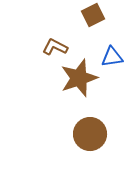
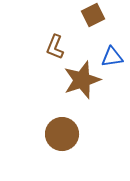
brown L-shape: rotated 95 degrees counterclockwise
brown star: moved 3 px right, 2 px down
brown circle: moved 28 px left
